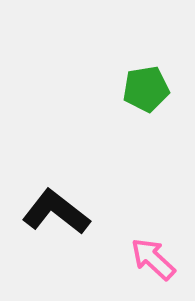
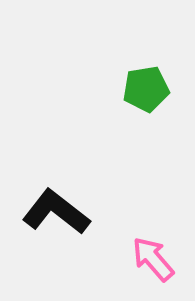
pink arrow: rotated 6 degrees clockwise
